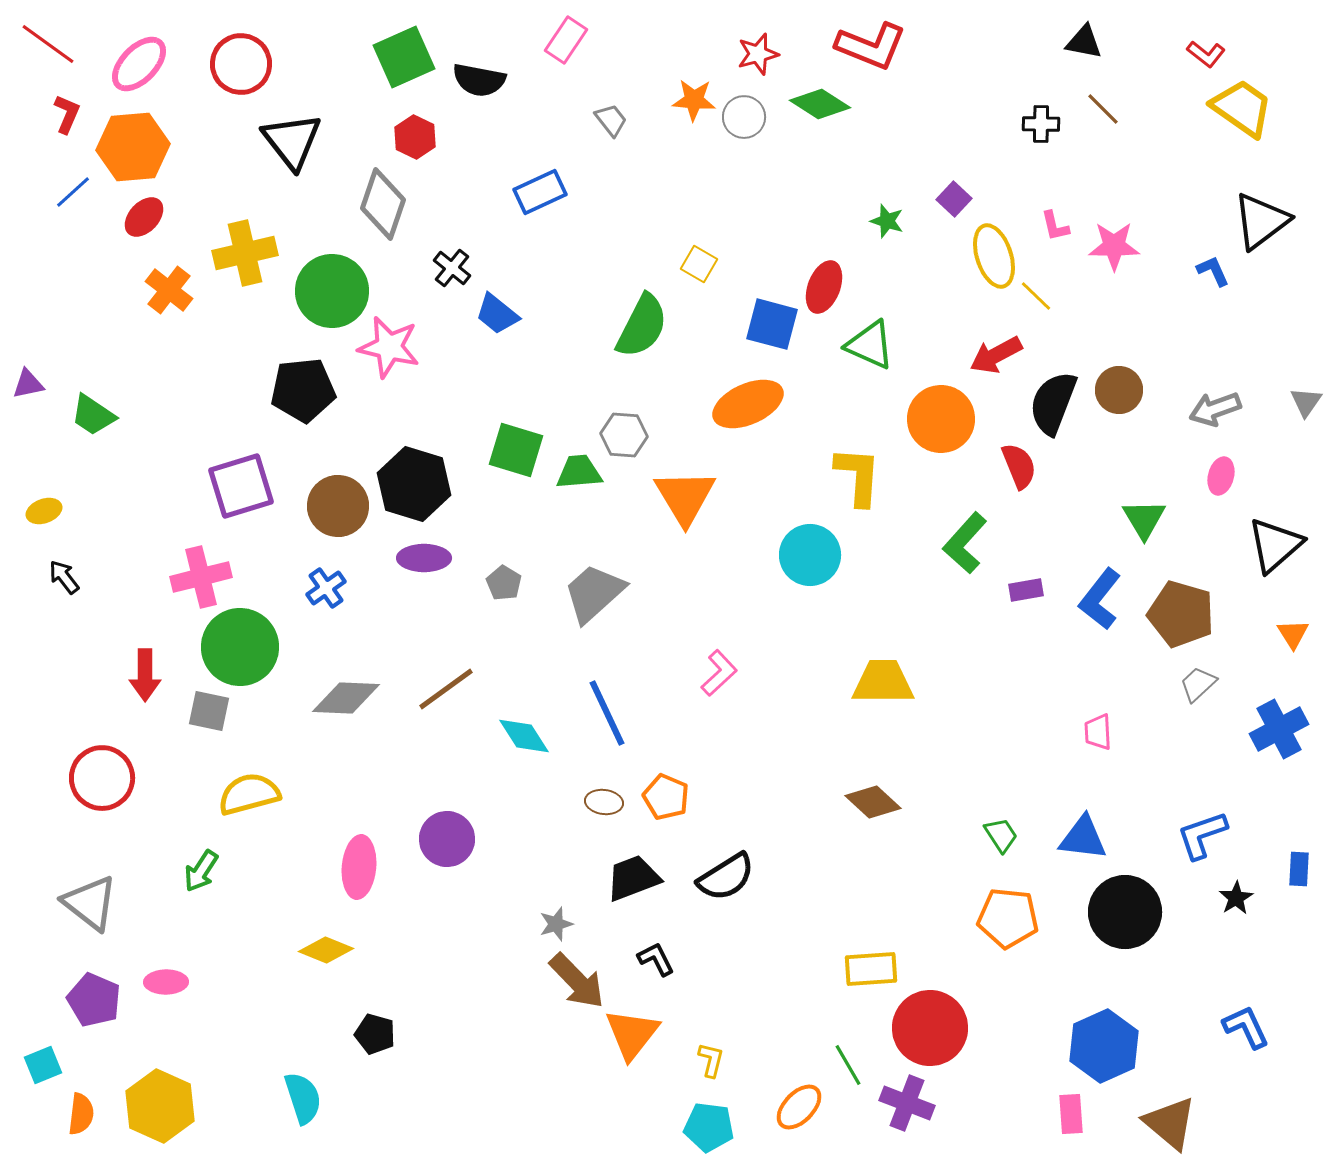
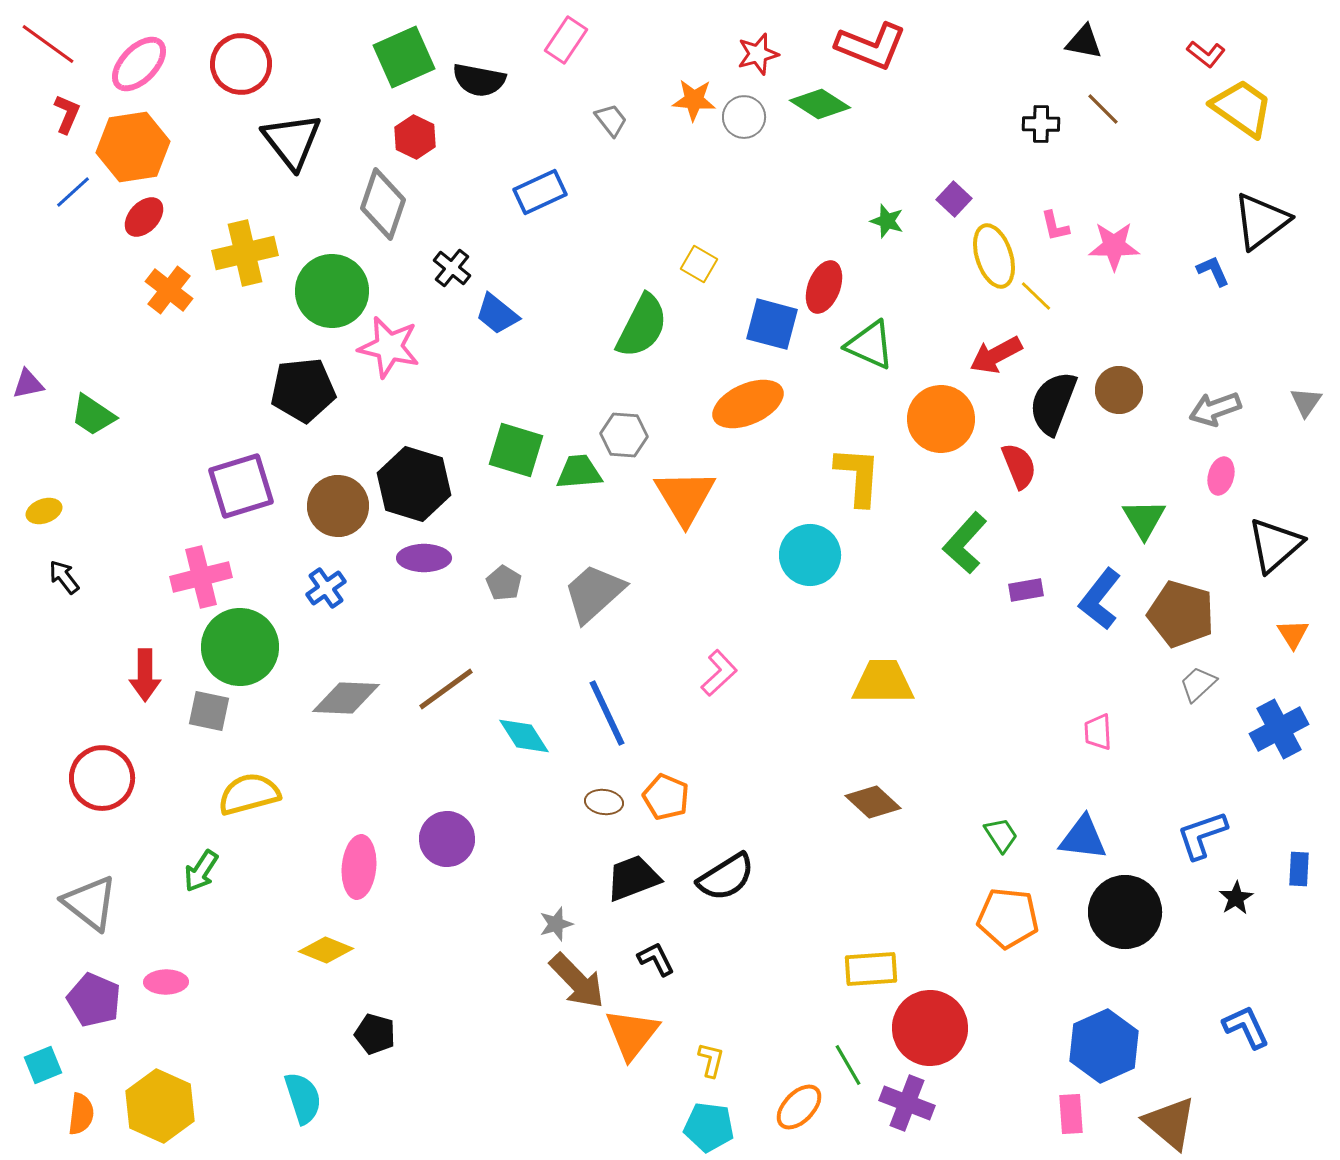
orange hexagon at (133, 147): rotated 4 degrees counterclockwise
